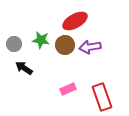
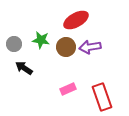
red ellipse: moved 1 px right, 1 px up
brown circle: moved 1 px right, 2 px down
